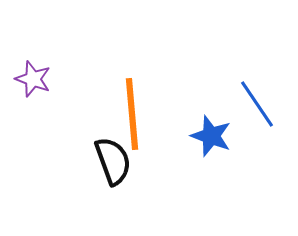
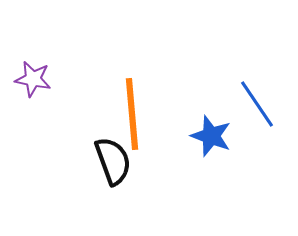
purple star: rotated 9 degrees counterclockwise
